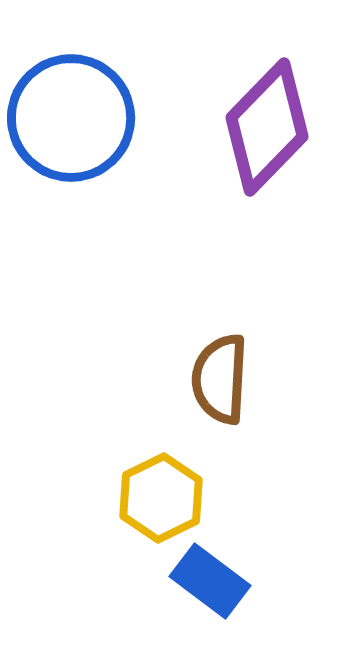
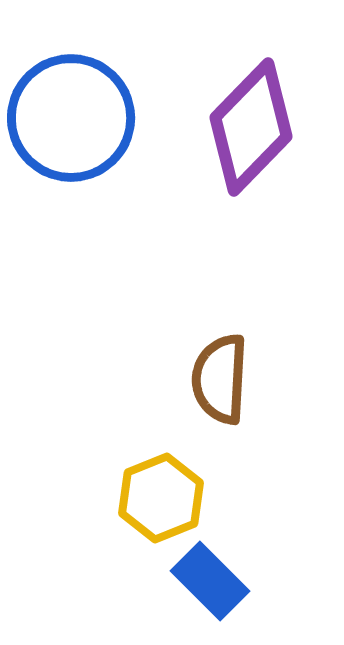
purple diamond: moved 16 px left
yellow hexagon: rotated 4 degrees clockwise
blue rectangle: rotated 8 degrees clockwise
